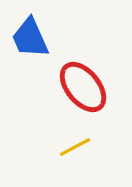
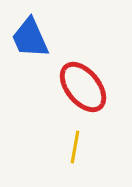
yellow line: rotated 52 degrees counterclockwise
